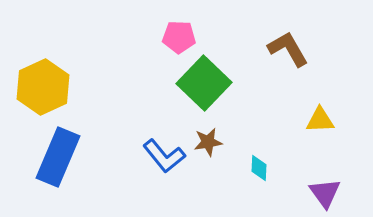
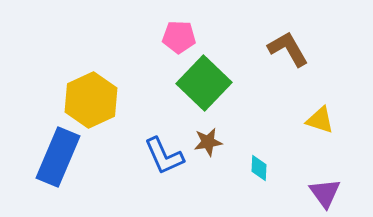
yellow hexagon: moved 48 px right, 13 px down
yellow triangle: rotated 20 degrees clockwise
blue L-shape: rotated 15 degrees clockwise
